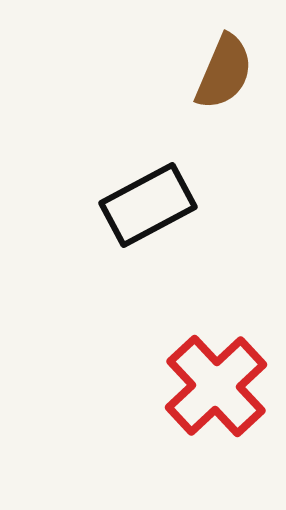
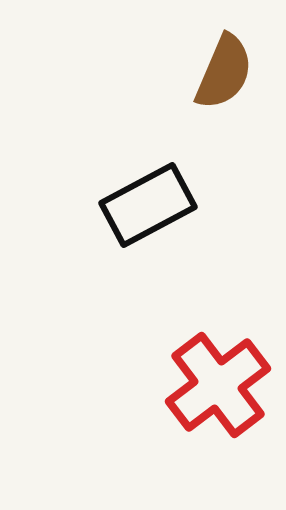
red cross: moved 2 px right, 1 px up; rotated 6 degrees clockwise
